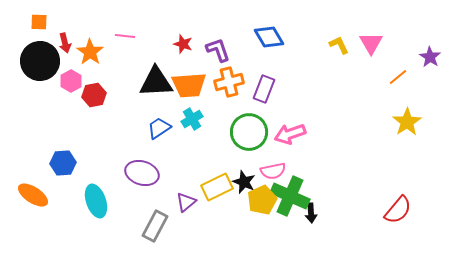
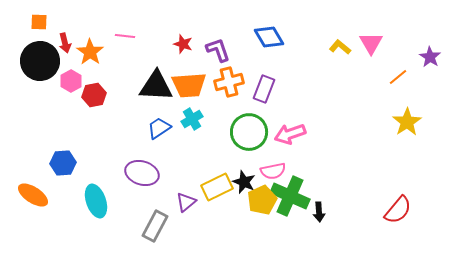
yellow L-shape: moved 1 px right, 2 px down; rotated 25 degrees counterclockwise
black triangle: moved 4 px down; rotated 6 degrees clockwise
black arrow: moved 8 px right, 1 px up
